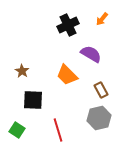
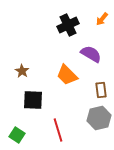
brown rectangle: rotated 21 degrees clockwise
green square: moved 5 px down
